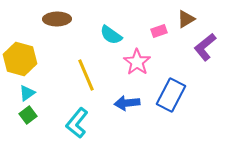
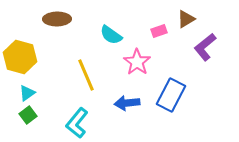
yellow hexagon: moved 2 px up
